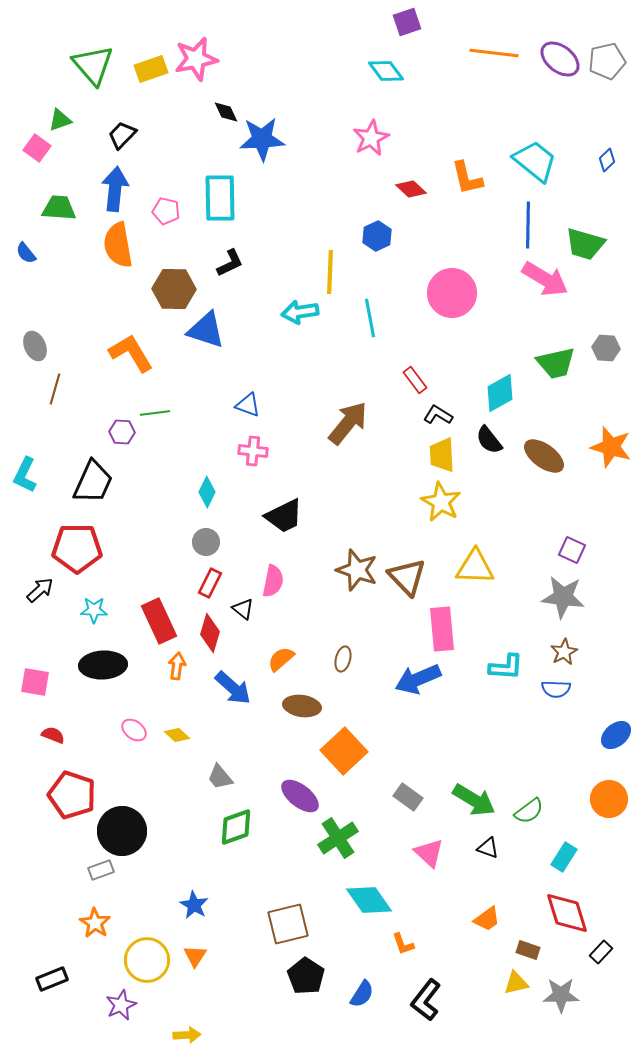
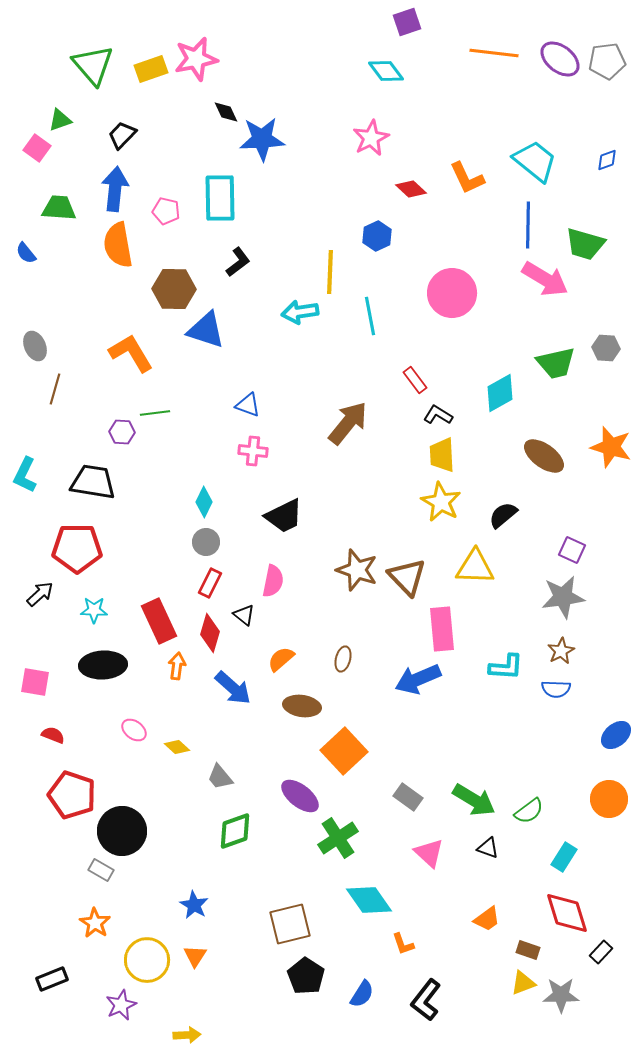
gray pentagon at (607, 61): rotated 6 degrees clockwise
blue diamond at (607, 160): rotated 25 degrees clockwise
orange L-shape at (467, 178): rotated 12 degrees counterclockwise
black L-shape at (230, 263): moved 8 px right, 1 px up; rotated 12 degrees counterclockwise
cyan line at (370, 318): moved 2 px up
black semicircle at (489, 440): moved 14 px right, 75 px down; rotated 88 degrees clockwise
black trapezoid at (93, 482): rotated 105 degrees counterclockwise
cyan diamond at (207, 492): moved 3 px left, 10 px down
black arrow at (40, 590): moved 4 px down
gray star at (563, 597): rotated 15 degrees counterclockwise
black triangle at (243, 609): moved 1 px right, 6 px down
brown star at (564, 652): moved 3 px left, 1 px up
yellow diamond at (177, 735): moved 12 px down
green diamond at (236, 827): moved 1 px left, 4 px down
gray rectangle at (101, 870): rotated 50 degrees clockwise
brown square at (288, 924): moved 2 px right
yellow triangle at (516, 983): moved 7 px right; rotated 8 degrees counterclockwise
